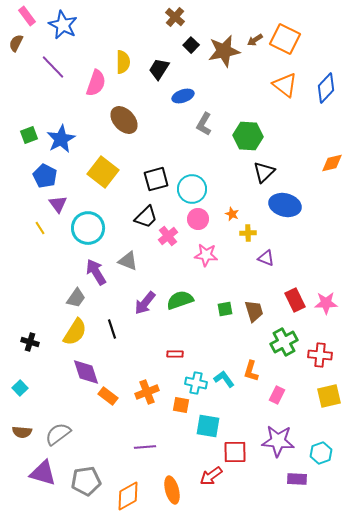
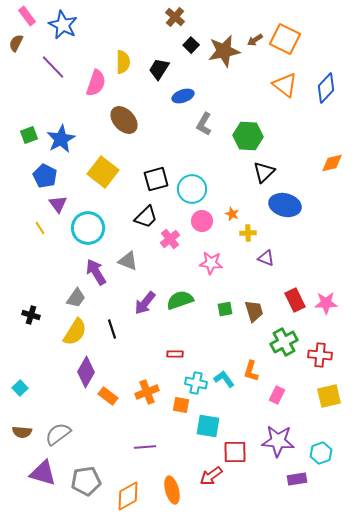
pink circle at (198, 219): moved 4 px right, 2 px down
pink cross at (168, 236): moved 2 px right, 3 px down
pink star at (206, 255): moved 5 px right, 8 px down
black cross at (30, 342): moved 1 px right, 27 px up
purple diamond at (86, 372): rotated 48 degrees clockwise
purple rectangle at (297, 479): rotated 12 degrees counterclockwise
